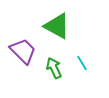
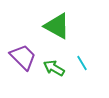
purple trapezoid: moved 6 px down
green arrow: rotated 35 degrees counterclockwise
